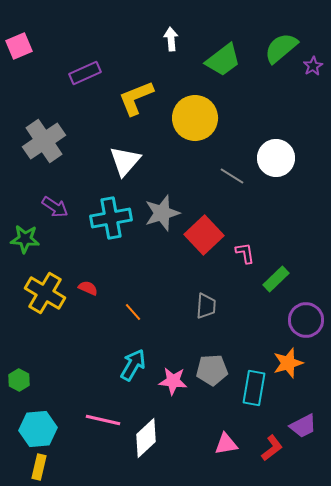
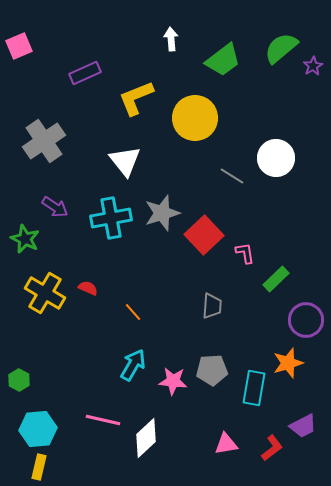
white triangle: rotated 20 degrees counterclockwise
green star: rotated 20 degrees clockwise
gray trapezoid: moved 6 px right
